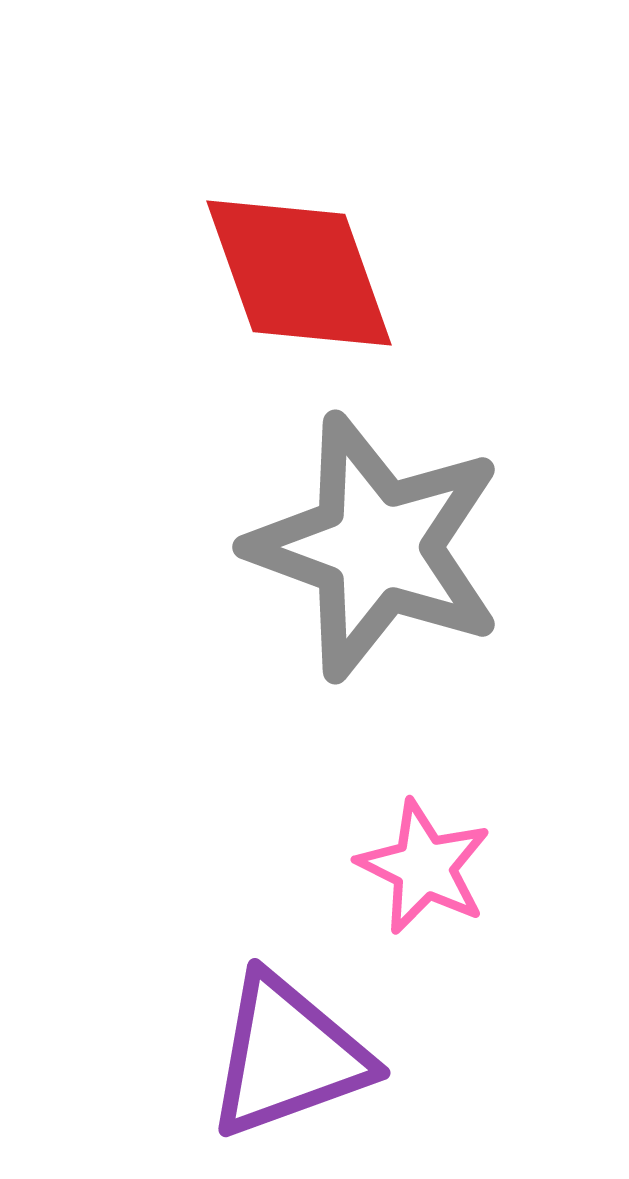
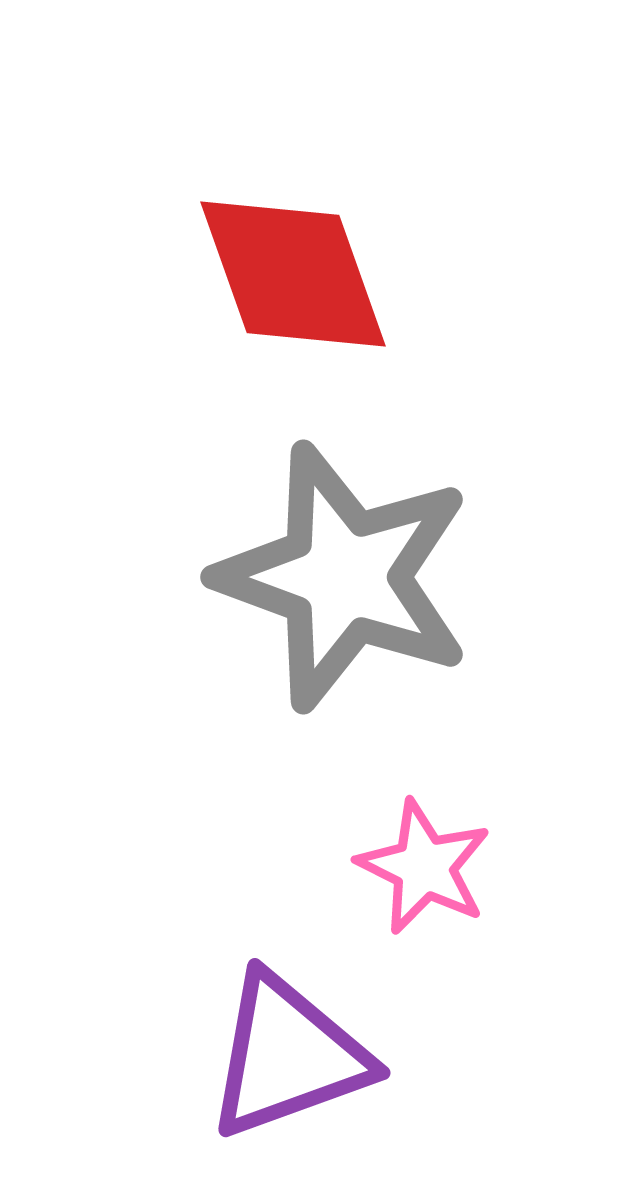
red diamond: moved 6 px left, 1 px down
gray star: moved 32 px left, 30 px down
